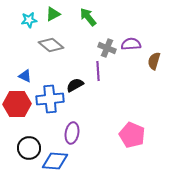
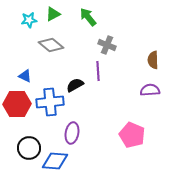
purple semicircle: moved 19 px right, 46 px down
gray cross: moved 3 px up
brown semicircle: moved 1 px left, 1 px up; rotated 18 degrees counterclockwise
blue cross: moved 3 px down
